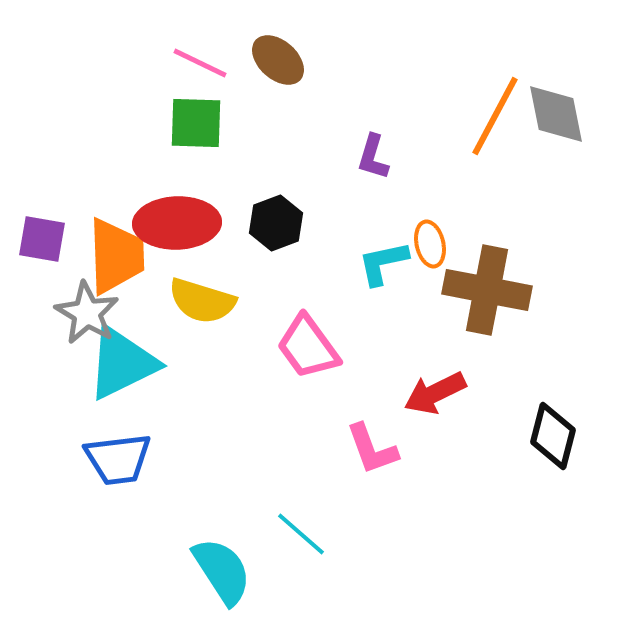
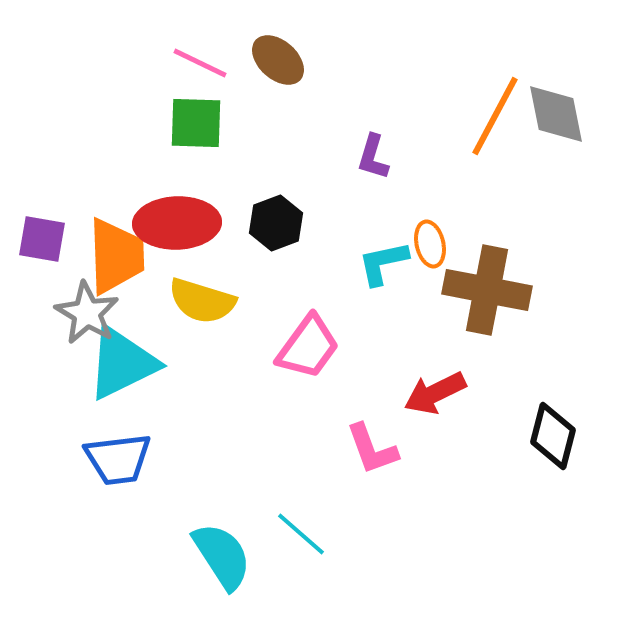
pink trapezoid: rotated 108 degrees counterclockwise
cyan semicircle: moved 15 px up
